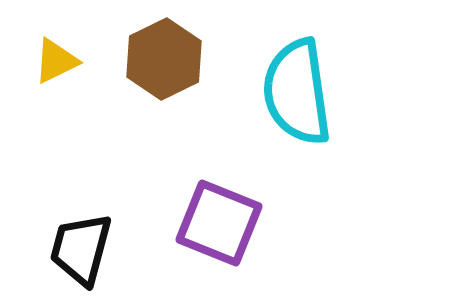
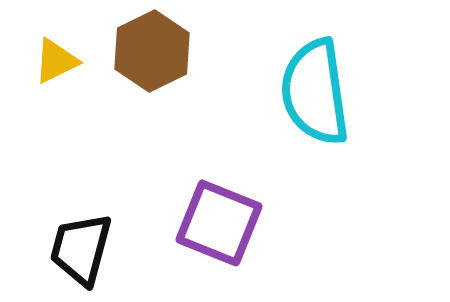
brown hexagon: moved 12 px left, 8 px up
cyan semicircle: moved 18 px right
